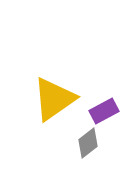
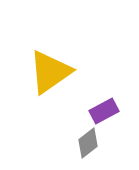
yellow triangle: moved 4 px left, 27 px up
